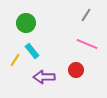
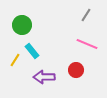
green circle: moved 4 px left, 2 px down
